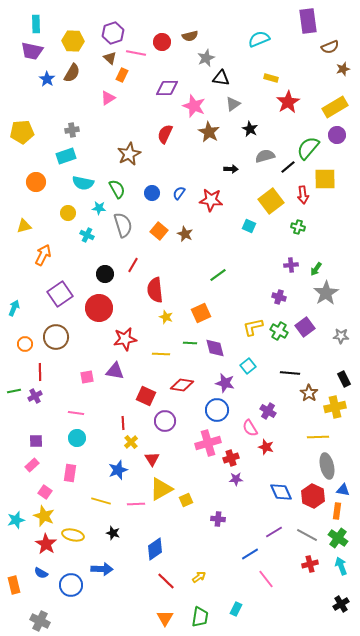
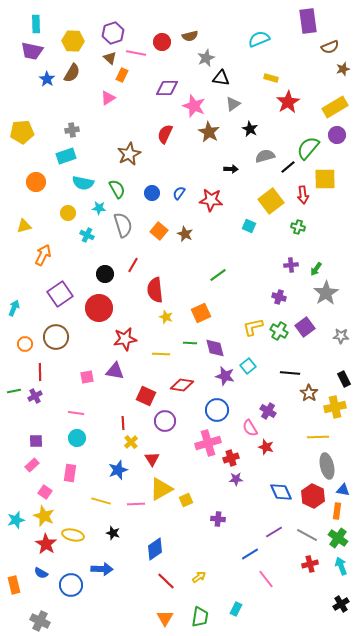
purple star at (225, 383): moved 7 px up
